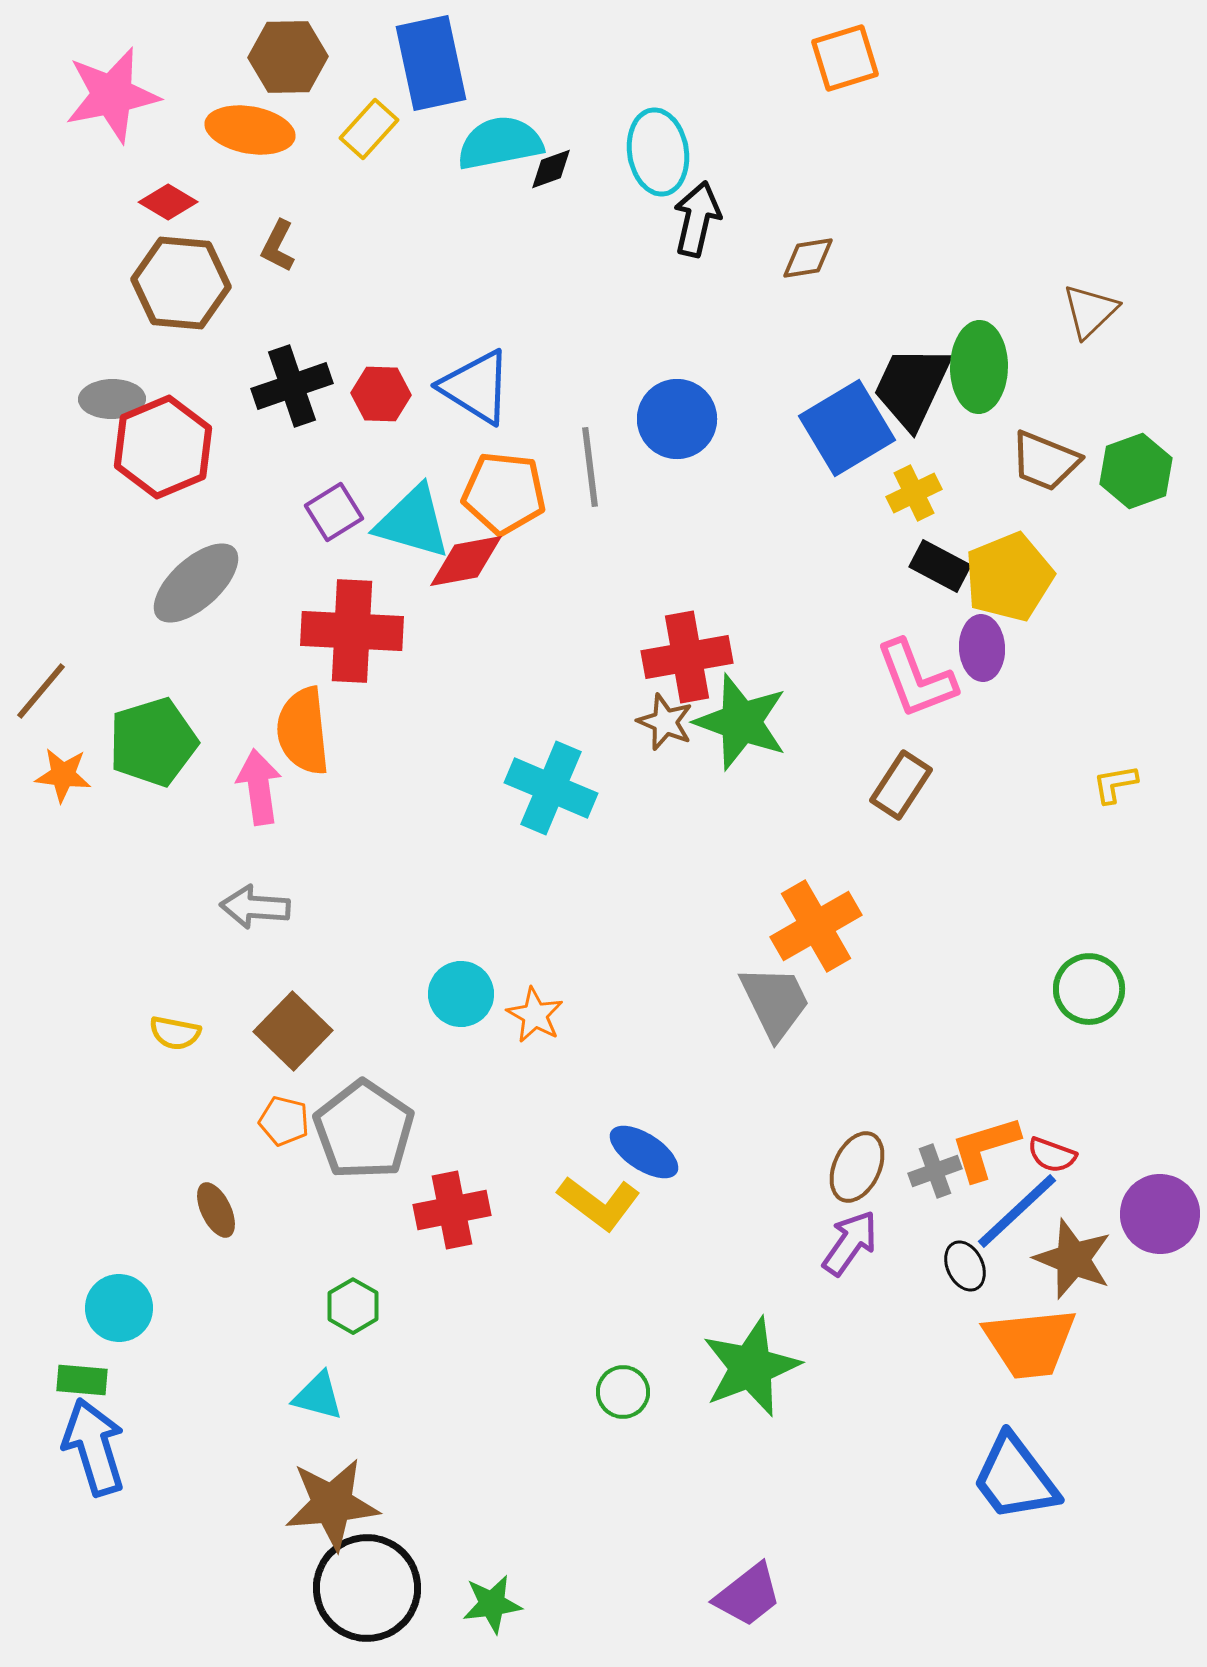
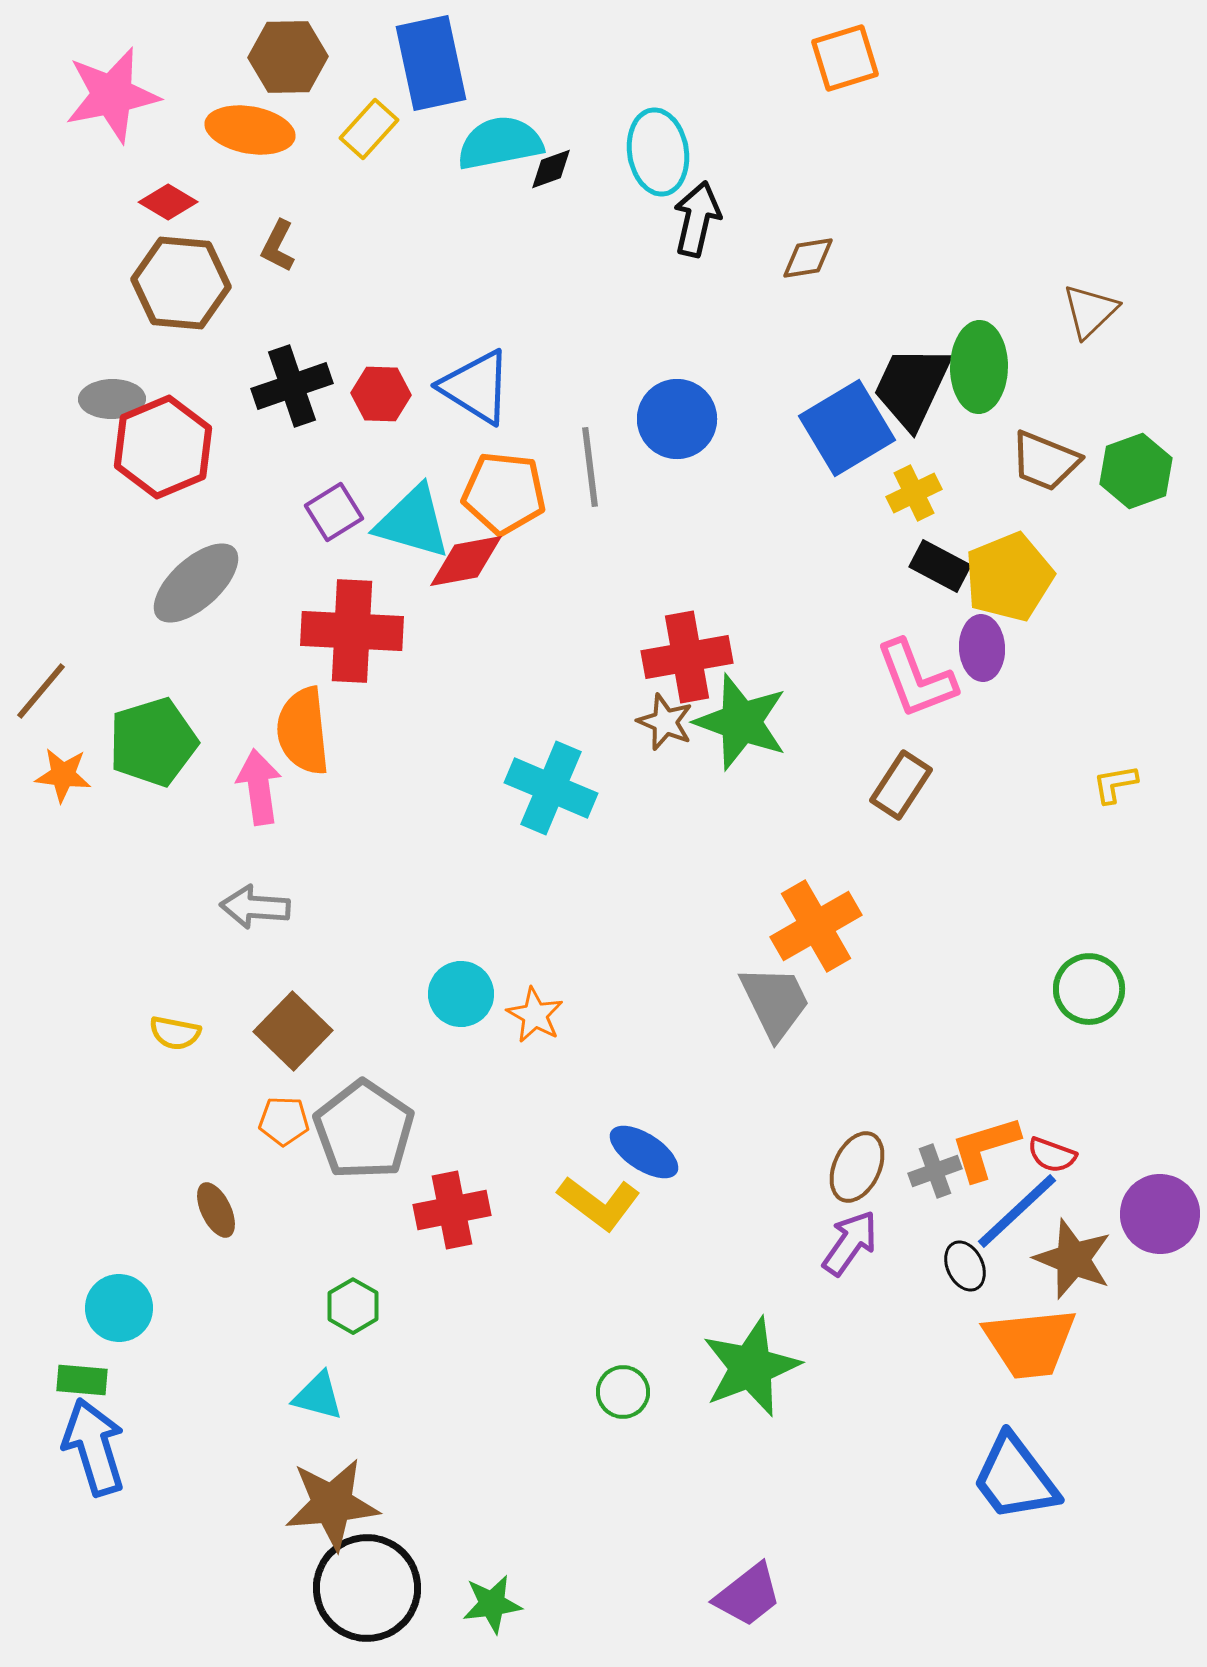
orange pentagon at (284, 1121): rotated 12 degrees counterclockwise
